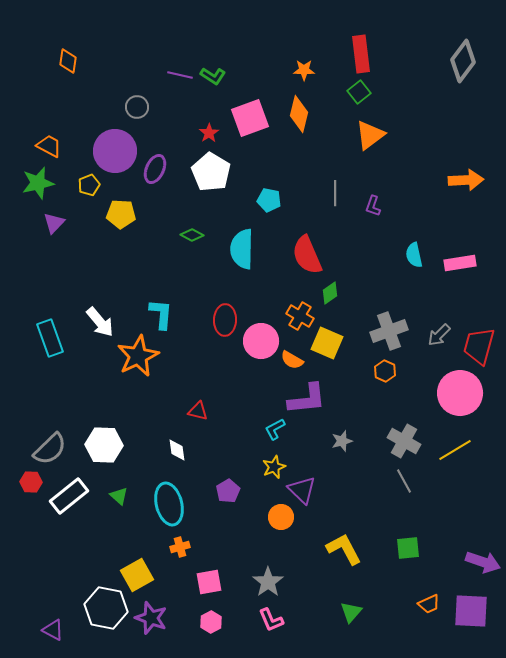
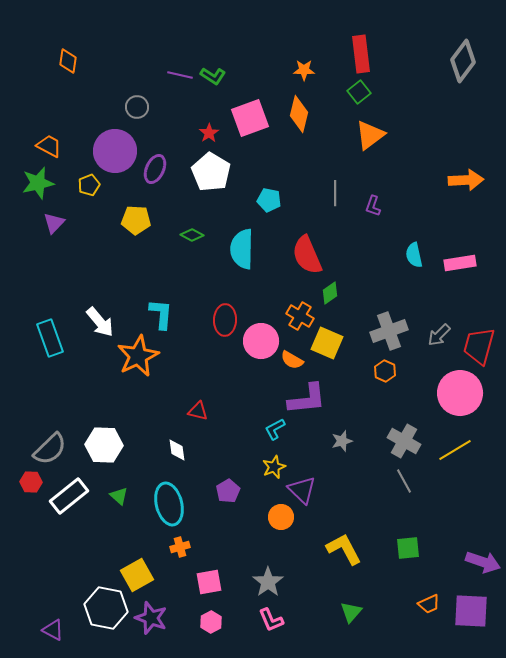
yellow pentagon at (121, 214): moved 15 px right, 6 px down
